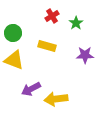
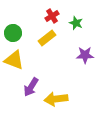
green star: rotated 16 degrees counterclockwise
yellow rectangle: moved 8 px up; rotated 54 degrees counterclockwise
purple arrow: moved 2 px up; rotated 30 degrees counterclockwise
